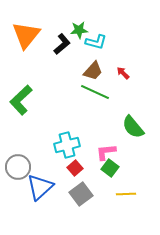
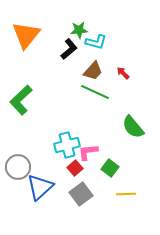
black L-shape: moved 7 px right, 5 px down
pink L-shape: moved 18 px left
